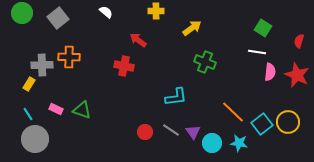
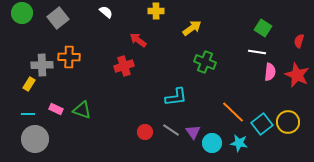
red cross: rotated 30 degrees counterclockwise
cyan line: rotated 56 degrees counterclockwise
